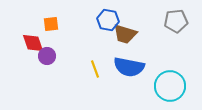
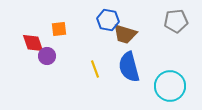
orange square: moved 8 px right, 5 px down
blue semicircle: rotated 64 degrees clockwise
